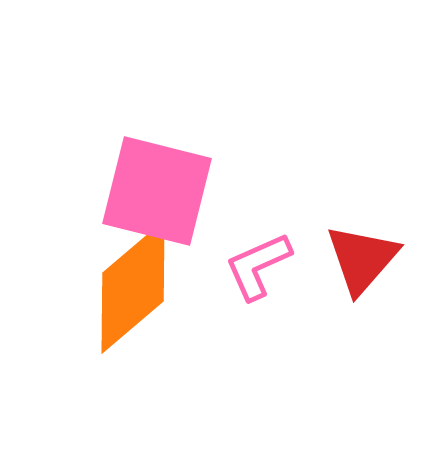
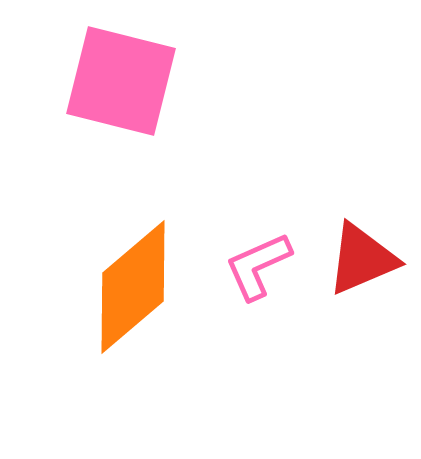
pink square: moved 36 px left, 110 px up
red triangle: rotated 26 degrees clockwise
